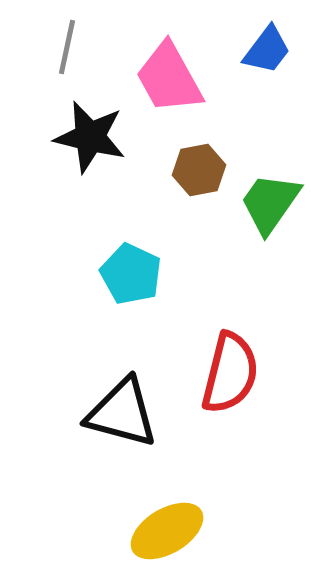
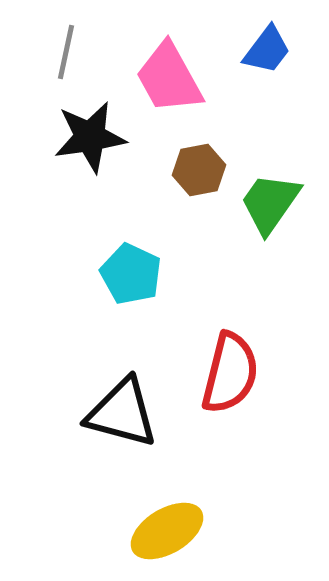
gray line: moved 1 px left, 5 px down
black star: rotated 22 degrees counterclockwise
